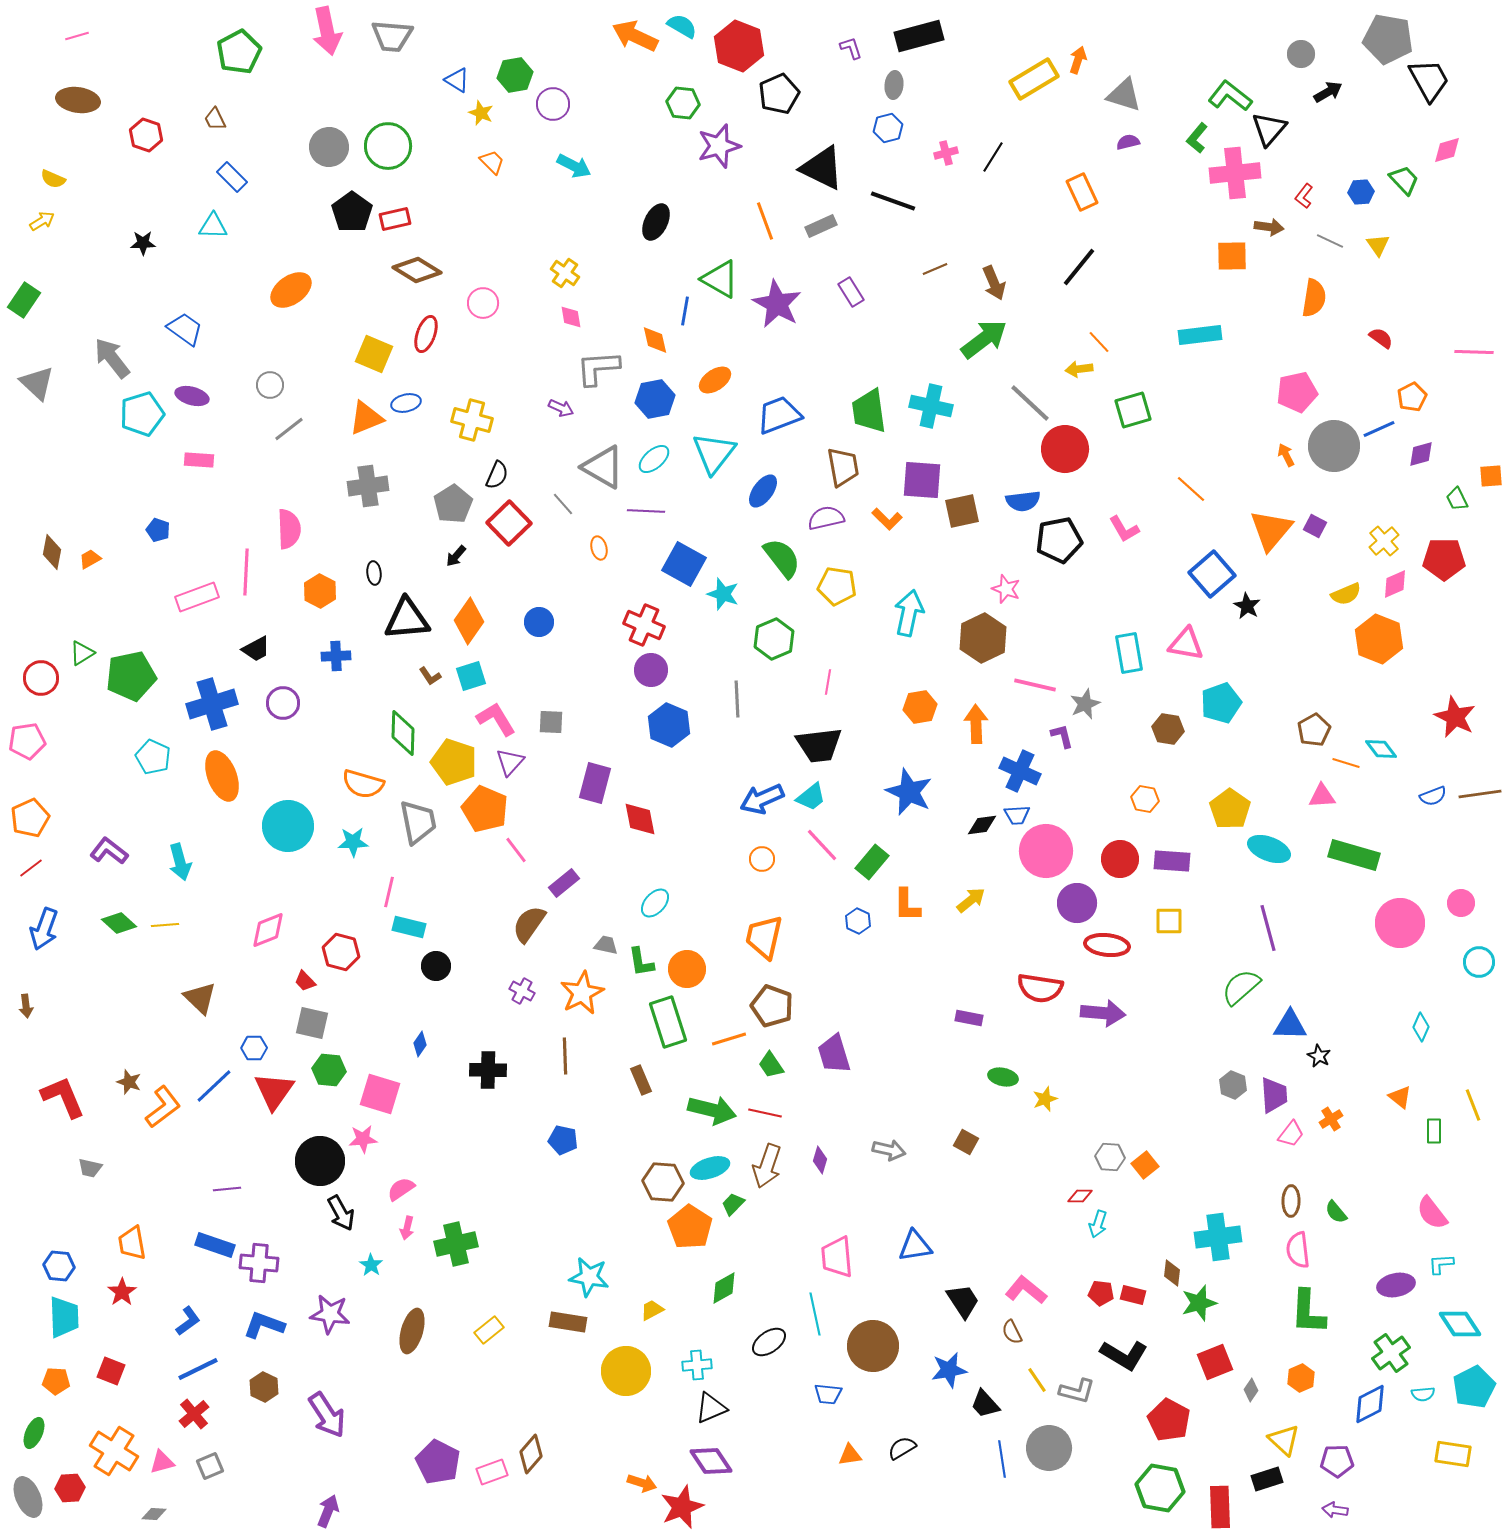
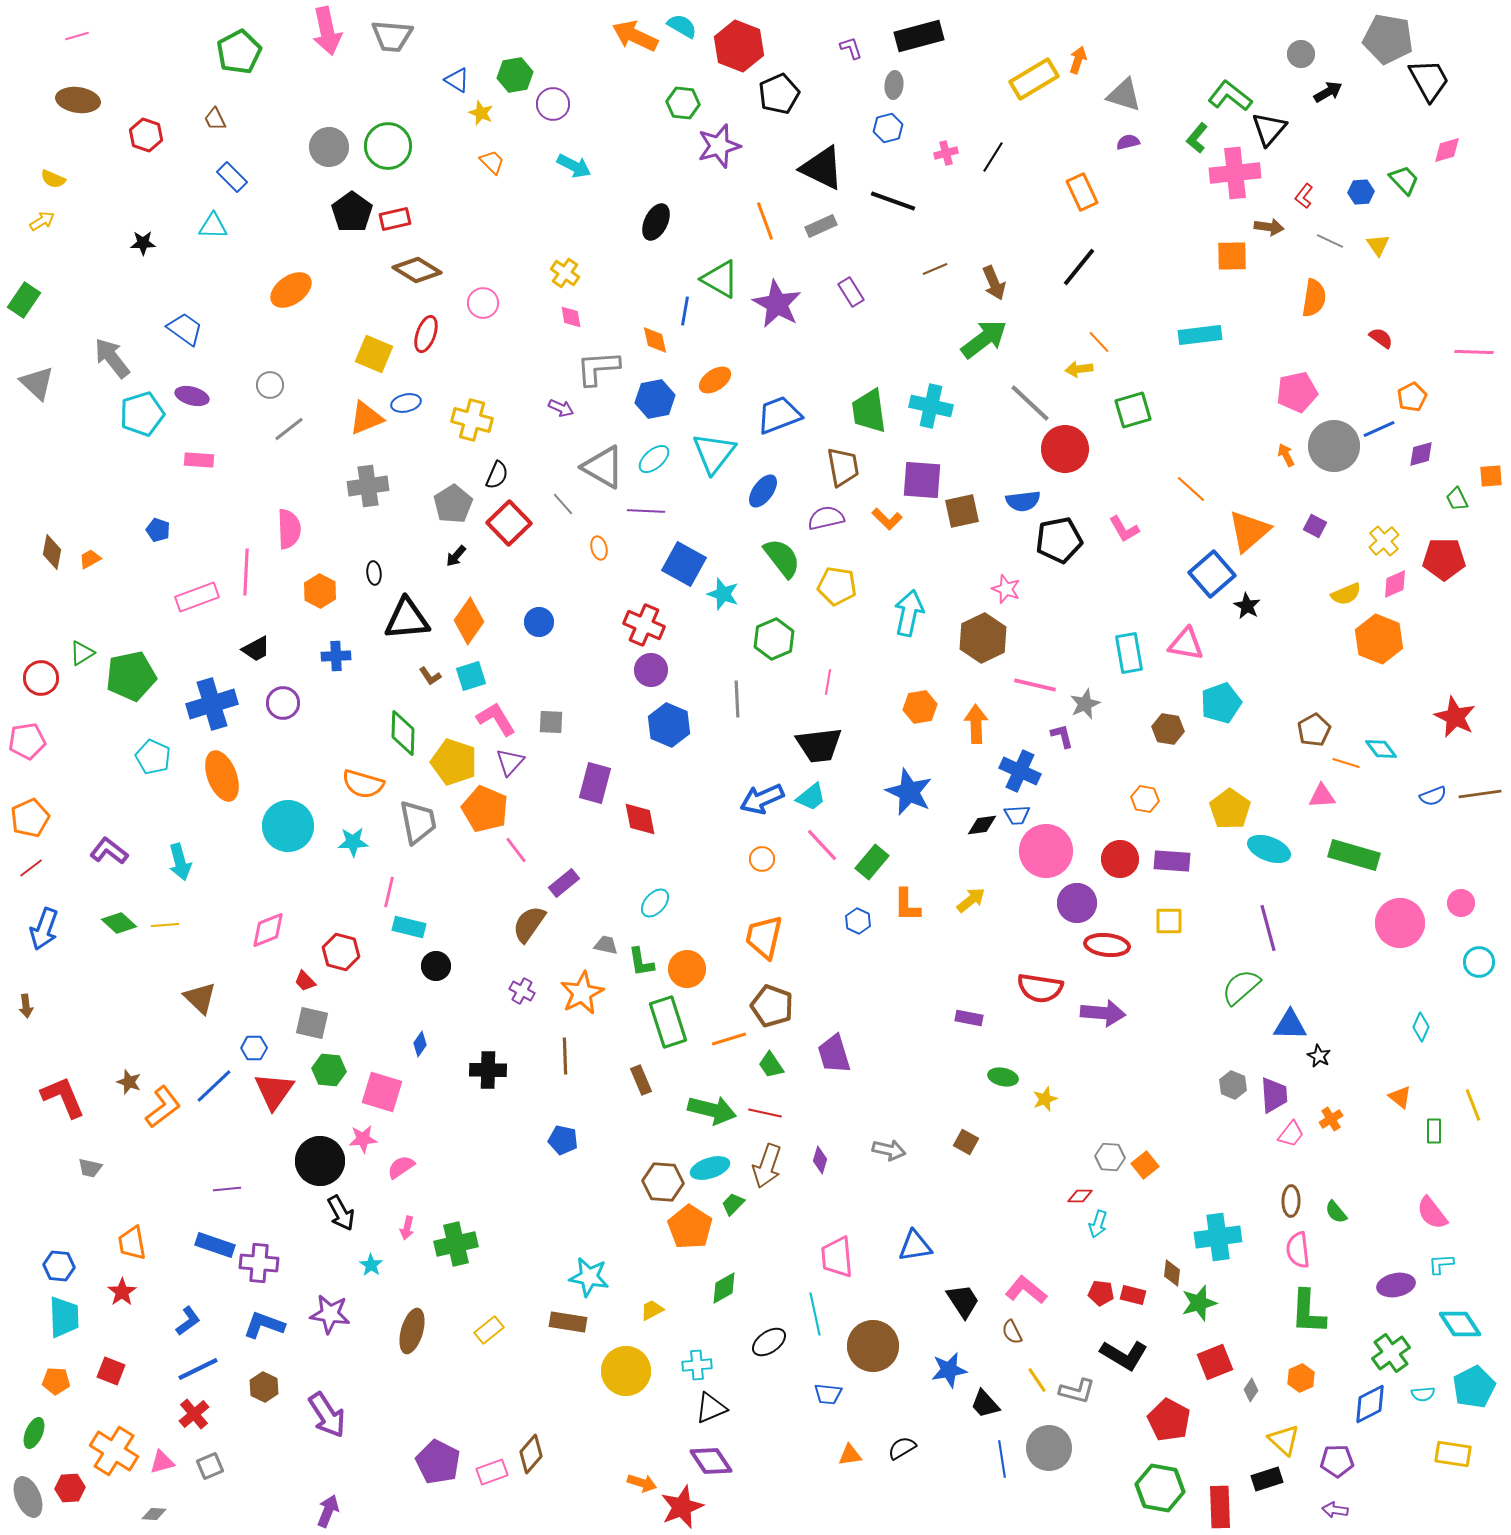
orange triangle at (1271, 530): moved 22 px left, 1 px down; rotated 9 degrees clockwise
pink square at (380, 1094): moved 2 px right, 2 px up
pink semicircle at (401, 1189): moved 22 px up
